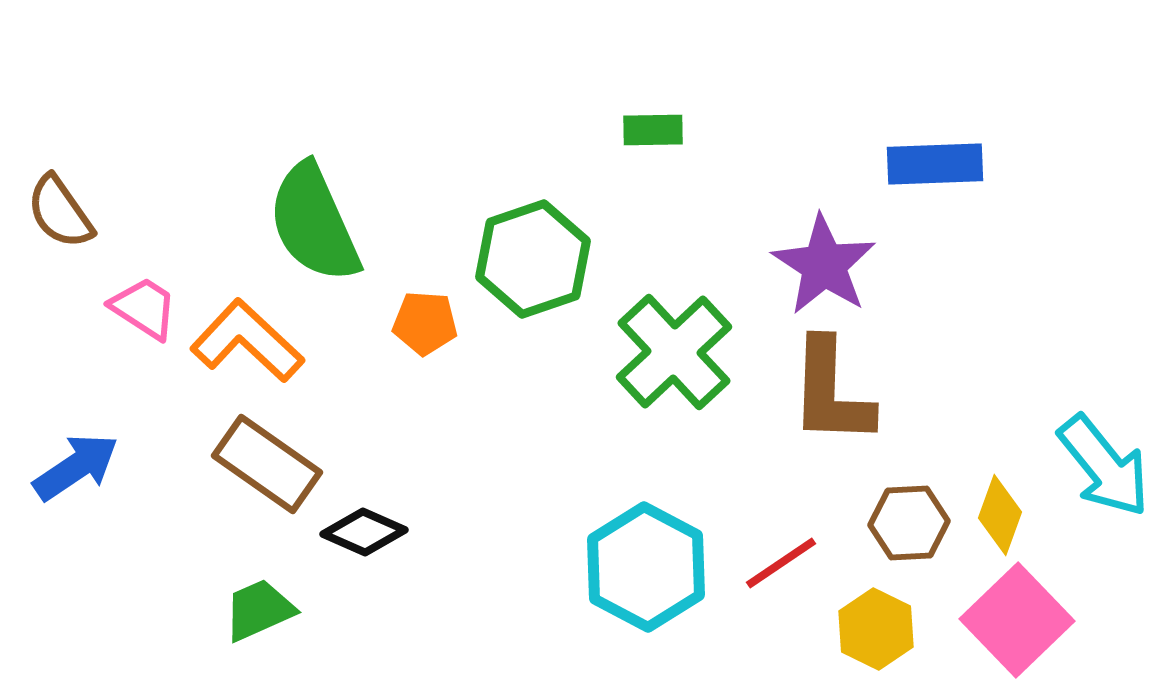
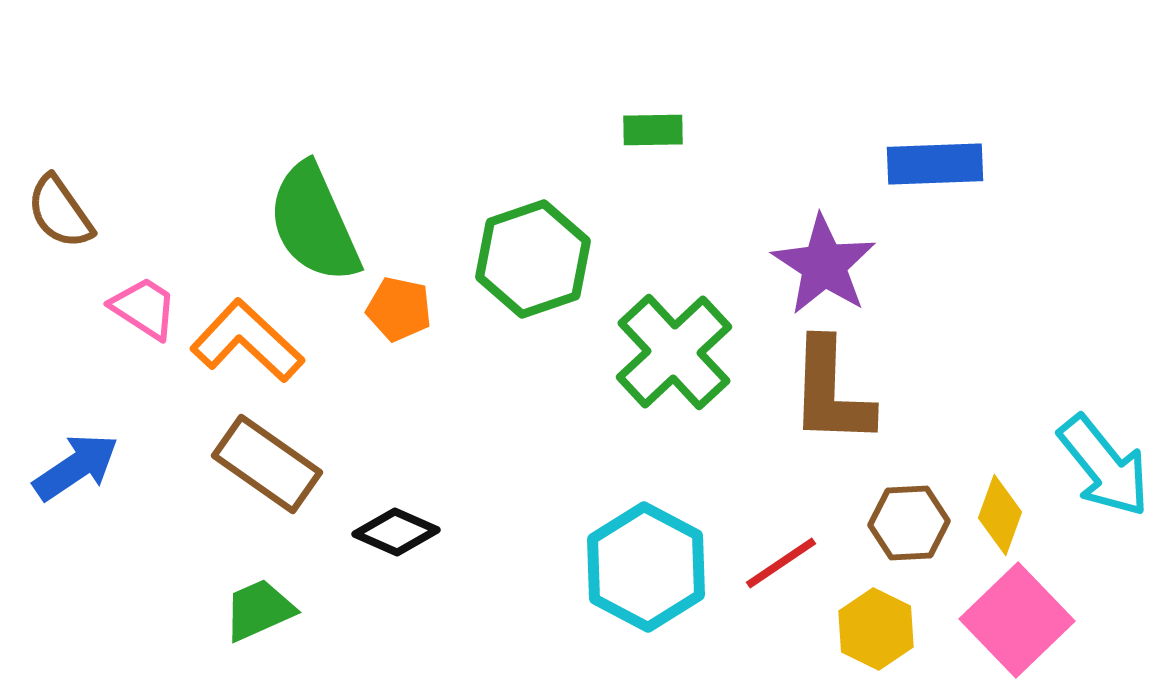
orange pentagon: moved 26 px left, 14 px up; rotated 8 degrees clockwise
black diamond: moved 32 px right
